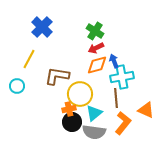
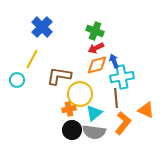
green cross: rotated 12 degrees counterclockwise
yellow line: moved 3 px right
brown L-shape: moved 2 px right
cyan circle: moved 6 px up
black circle: moved 8 px down
